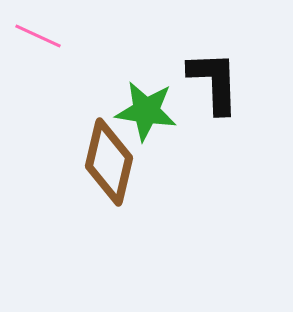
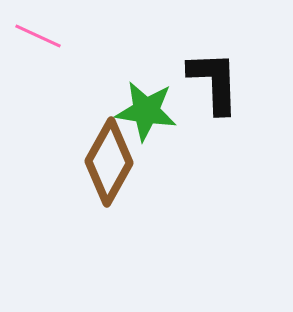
brown diamond: rotated 16 degrees clockwise
